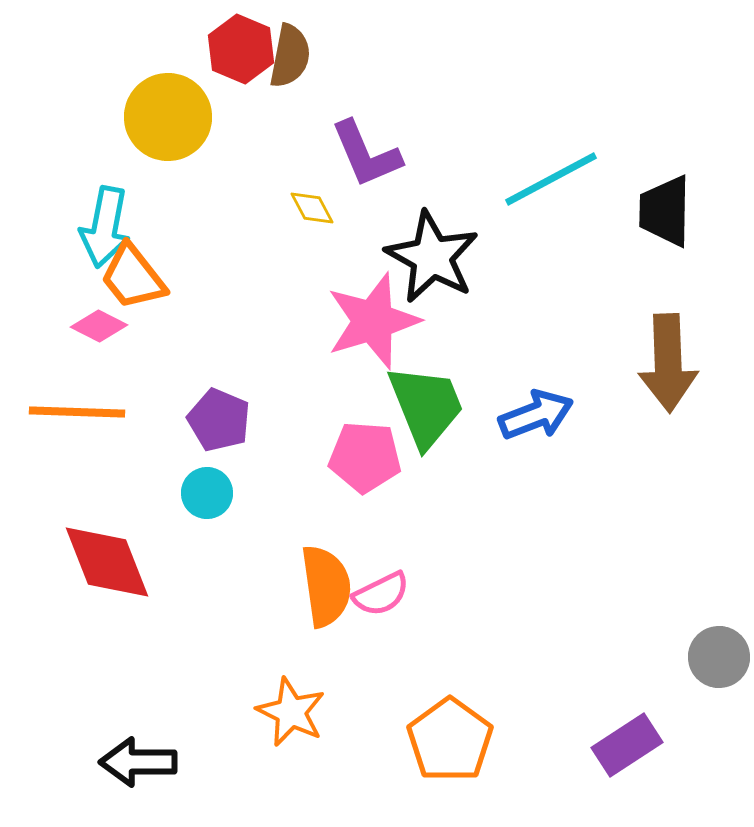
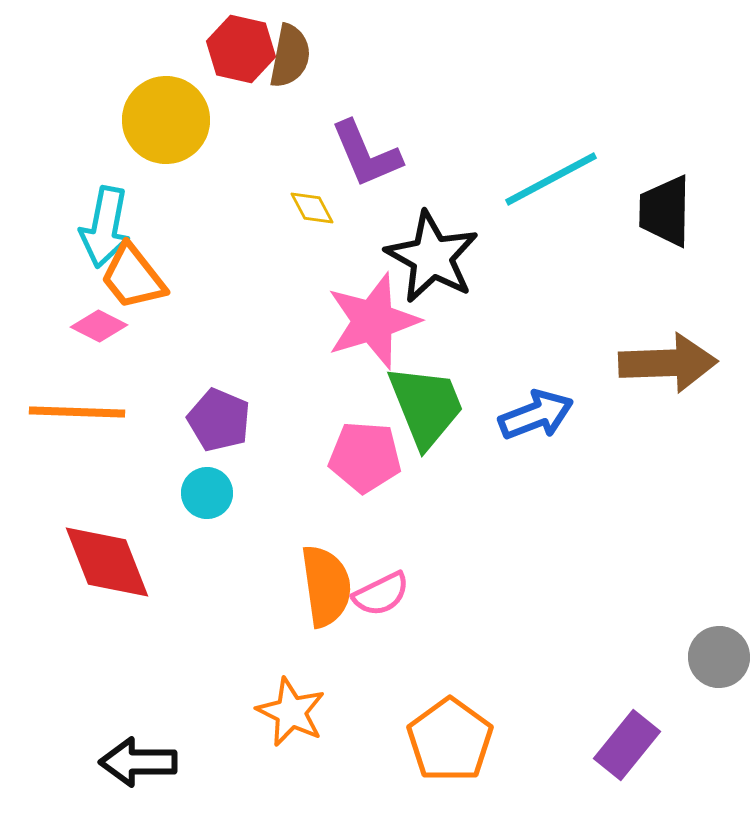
red hexagon: rotated 10 degrees counterclockwise
yellow circle: moved 2 px left, 3 px down
brown arrow: rotated 90 degrees counterclockwise
purple rectangle: rotated 18 degrees counterclockwise
